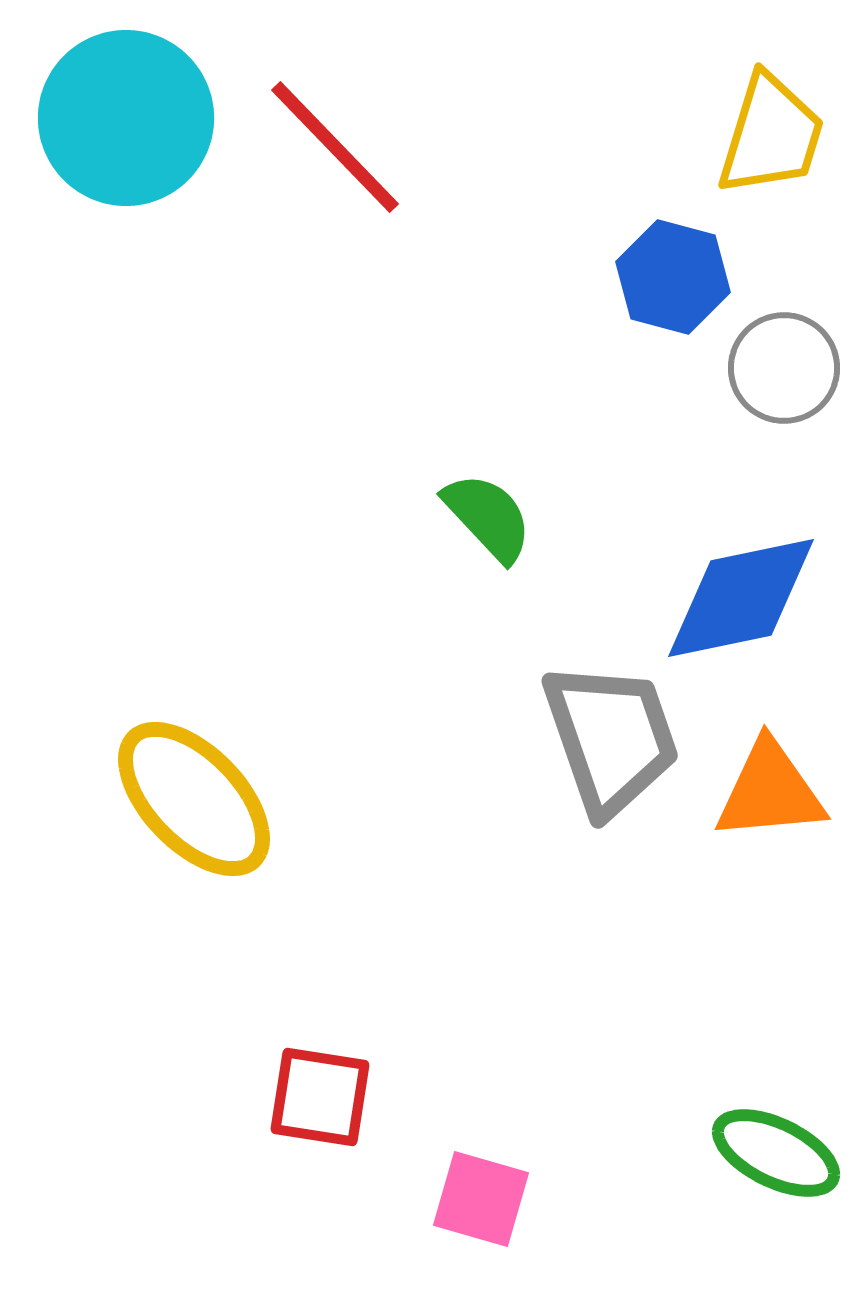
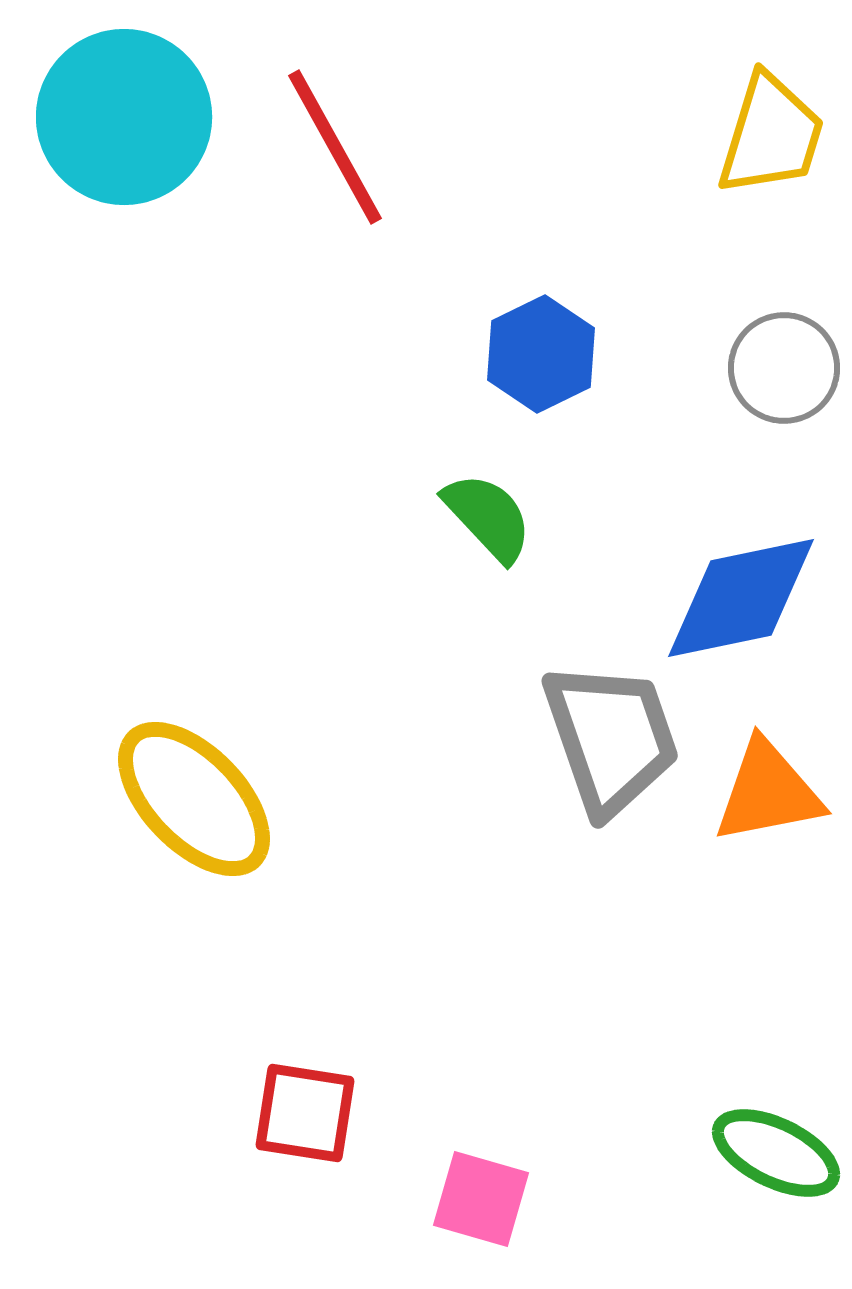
cyan circle: moved 2 px left, 1 px up
red line: rotated 15 degrees clockwise
blue hexagon: moved 132 px left, 77 px down; rotated 19 degrees clockwise
orange triangle: moved 2 px left, 1 px down; rotated 6 degrees counterclockwise
red square: moved 15 px left, 16 px down
